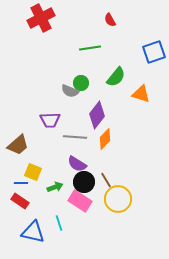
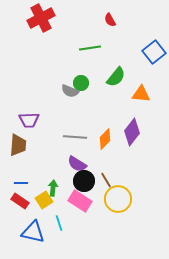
blue square: rotated 20 degrees counterclockwise
orange triangle: rotated 12 degrees counterclockwise
purple diamond: moved 35 px right, 17 px down
purple trapezoid: moved 21 px left
brown trapezoid: rotated 45 degrees counterclockwise
yellow square: moved 11 px right, 28 px down; rotated 36 degrees clockwise
black circle: moved 1 px up
green arrow: moved 2 px left, 1 px down; rotated 63 degrees counterclockwise
